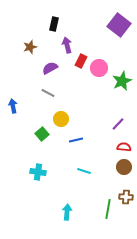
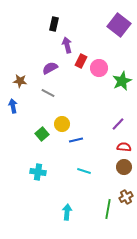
brown star: moved 10 px left, 34 px down; rotated 24 degrees clockwise
yellow circle: moved 1 px right, 5 px down
brown cross: rotated 32 degrees counterclockwise
